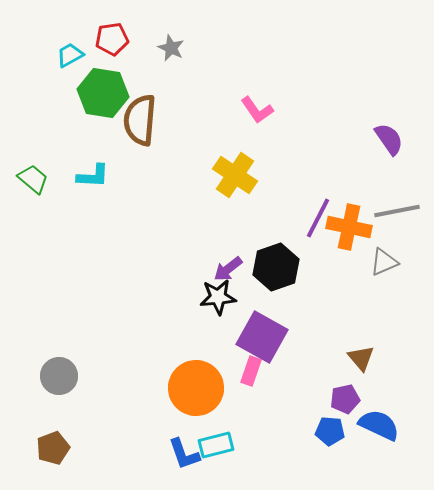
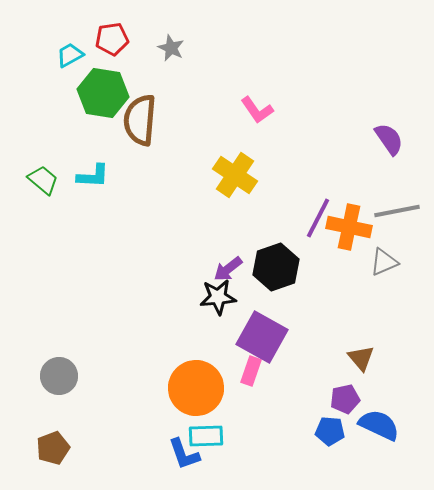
green trapezoid: moved 10 px right, 1 px down
cyan rectangle: moved 10 px left, 9 px up; rotated 12 degrees clockwise
